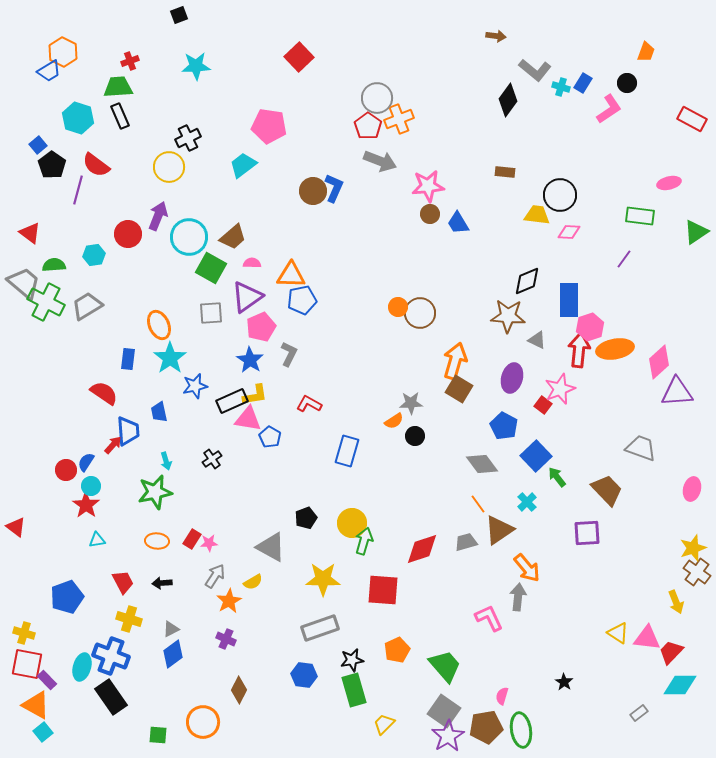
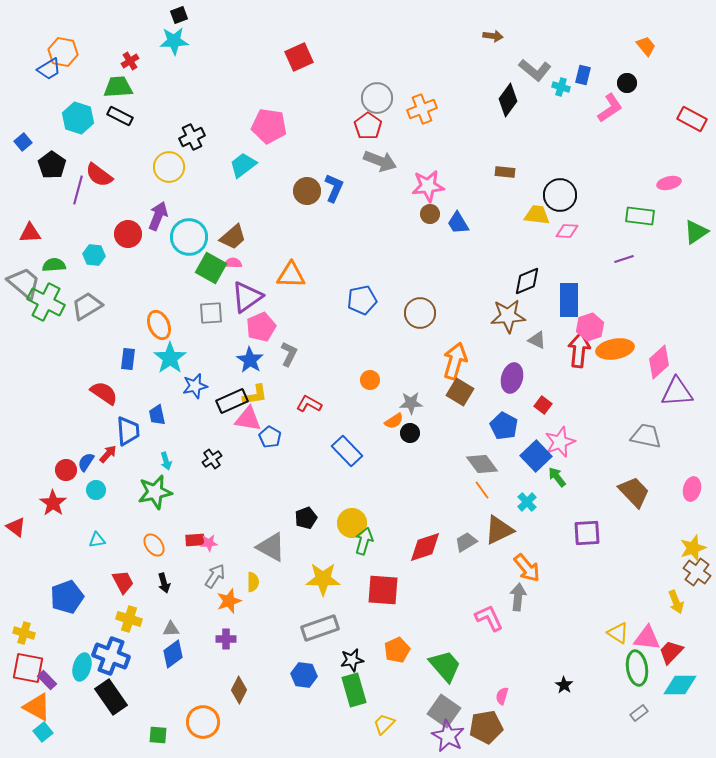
brown arrow at (496, 36): moved 3 px left
orange hexagon at (63, 52): rotated 16 degrees counterclockwise
orange trapezoid at (646, 52): moved 6 px up; rotated 60 degrees counterclockwise
red square at (299, 57): rotated 20 degrees clockwise
red cross at (130, 61): rotated 12 degrees counterclockwise
cyan star at (196, 66): moved 22 px left, 25 px up
blue trapezoid at (49, 71): moved 2 px up
blue rectangle at (583, 83): moved 8 px up; rotated 18 degrees counterclockwise
pink L-shape at (609, 109): moved 1 px right, 1 px up
black rectangle at (120, 116): rotated 40 degrees counterclockwise
orange cross at (399, 119): moved 23 px right, 10 px up
black cross at (188, 138): moved 4 px right, 1 px up
blue square at (38, 145): moved 15 px left, 3 px up
red semicircle at (96, 165): moved 3 px right, 10 px down
brown circle at (313, 191): moved 6 px left
pink diamond at (569, 232): moved 2 px left, 1 px up
red triangle at (30, 233): rotated 40 degrees counterclockwise
cyan hexagon at (94, 255): rotated 15 degrees clockwise
purple line at (624, 259): rotated 36 degrees clockwise
pink semicircle at (252, 263): moved 19 px left
blue pentagon at (302, 300): moved 60 px right
orange circle at (398, 307): moved 28 px left, 73 px down
brown star at (508, 316): rotated 8 degrees counterclockwise
brown square at (459, 389): moved 1 px right, 3 px down
pink star at (560, 389): moved 53 px down
blue trapezoid at (159, 412): moved 2 px left, 3 px down
black circle at (415, 436): moved 5 px left, 3 px up
red arrow at (113, 445): moved 5 px left, 9 px down
gray trapezoid at (641, 448): moved 5 px right, 12 px up; rotated 8 degrees counterclockwise
blue rectangle at (347, 451): rotated 60 degrees counterclockwise
cyan circle at (91, 486): moved 5 px right, 4 px down
brown trapezoid at (607, 490): moved 27 px right, 2 px down
orange line at (478, 504): moved 4 px right, 14 px up
red star at (86, 505): moved 33 px left, 2 px up
brown triangle at (499, 530): rotated 8 degrees clockwise
red rectangle at (192, 539): moved 3 px right, 1 px down; rotated 54 degrees clockwise
orange ellipse at (157, 541): moved 3 px left, 4 px down; rotated 50 degrees clockwise
gray trapezoid at (466, 542): rotated 15 degrees counterclockwise
red diamond at (422, 549): moved 3 px right, 2 px up
yellow semicircle at (253, 582): rotated 60 degrees counterclockwise
black arrow at (162, 583): moved 2 px right; rotated 102 degrees counterclockwise
orange star at (229, 601): rotated 10 degrees clockwise
gray triangle at (171, 629): rotated 24 degrees clockwise
purple cross at (226, 639): rotated 24 degrees counterclockwise
red square at (27, 664): moved 1 px right, 4 px down
black star at (564, 682): moved 3 px down
orange triangle at (36, 705): moved 1 px right, 2 px down
green ellipse at (521, 730): moved 116 px right, 62 px up
purple star at (448, 736): rotated 12 degrees counterclockwise
